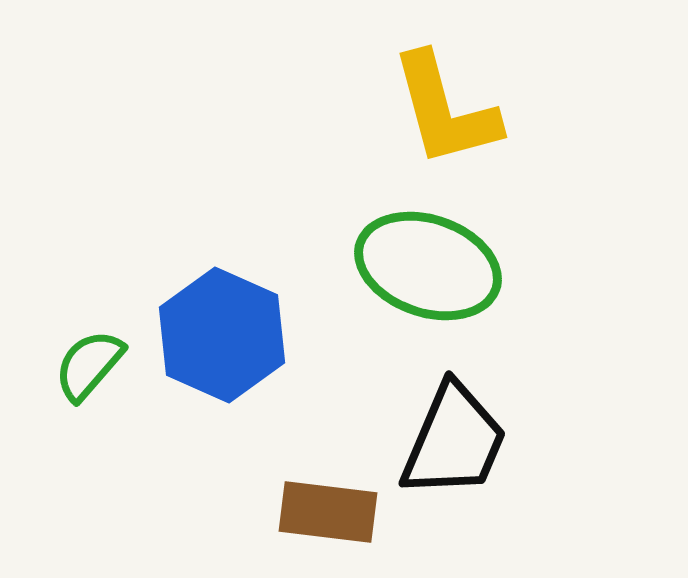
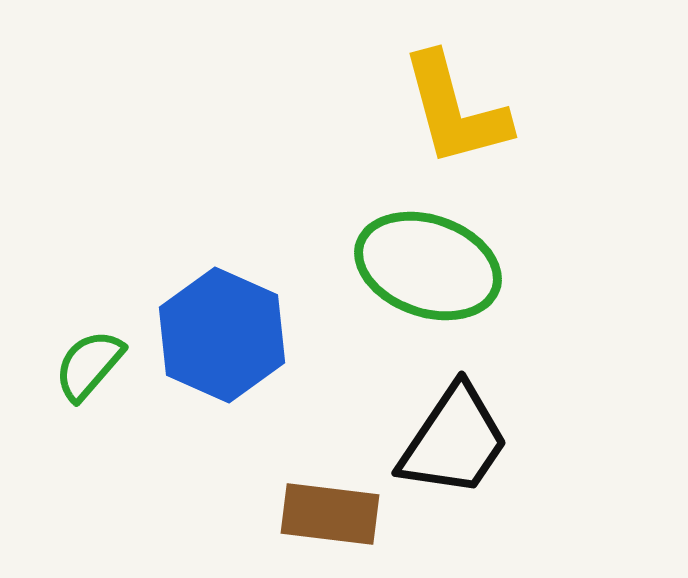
yellow L-shape: moved 10 px right
black trapezoid: rotated 11 degrees clockwise
brown rectangle: moved 2 px right, 2 px down
